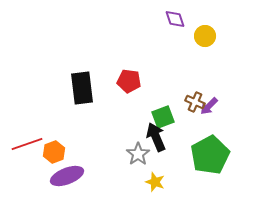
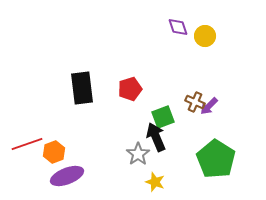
purple diamond: moved 3 px right, 8 px down
red pentagon: moved 1 px right, 8 px down; rotated 25 degrees counterclockwise
green pentagon: moved 6 px right, 4 px down; rotated 12 degrees counterclockwise
